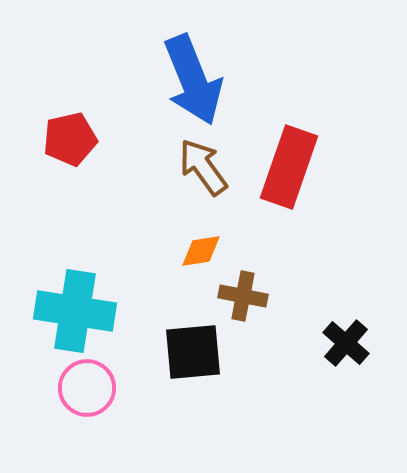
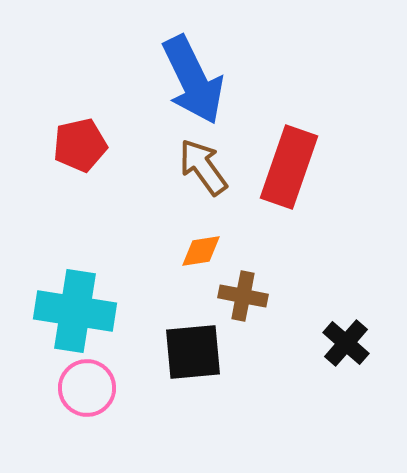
blue arrow: rotated 4 degrees counterclockwise
red pentagon: moved 10 px right, 6 px down
